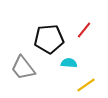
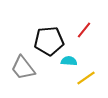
black pentagon: moved 2 px down
cyan semicircle: moved 2 px up
yellow line: moved 7 px up
